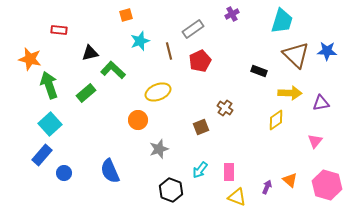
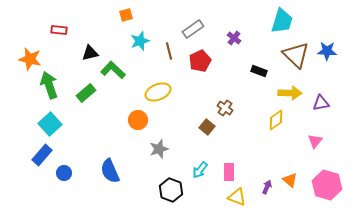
purple cross: moved 2 px right, 24 px down; rotated 24 degrees counterclockwise
brown square: moved 6 px right; rotated 28 degrees counterclockwise
